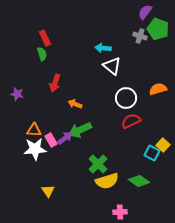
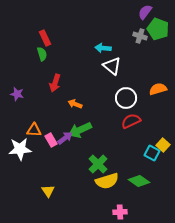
white star: moved 15 px left
